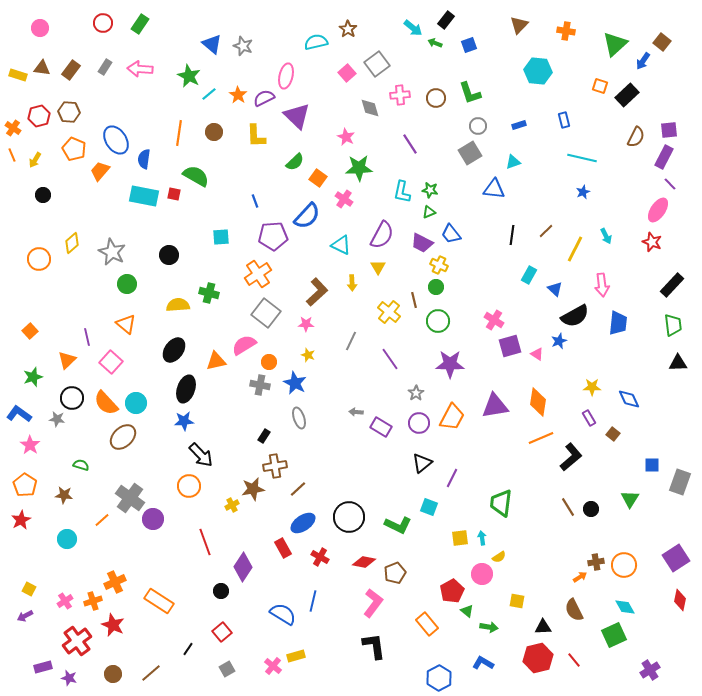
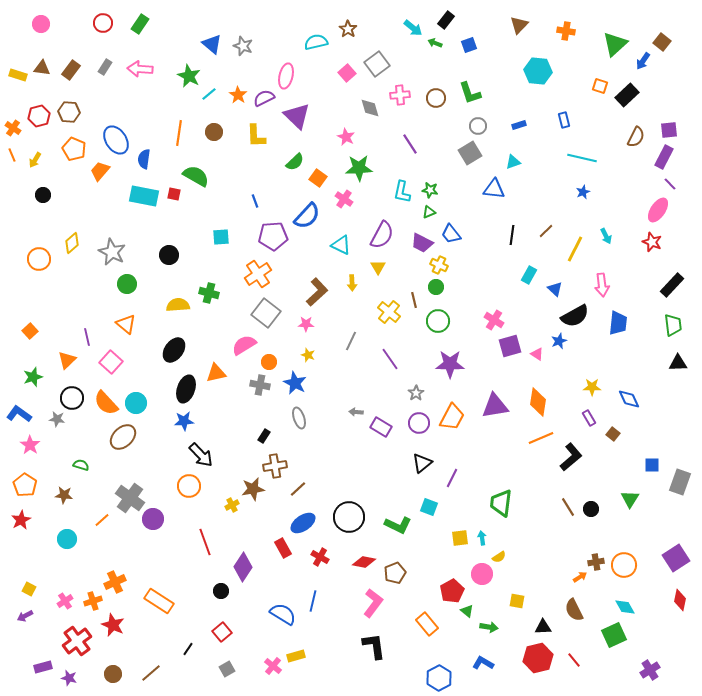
pink circle at (40, 28): moved 1 px right, 4 px up
orange triangle at (216, 361): moved 12 px down
